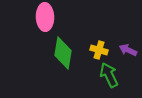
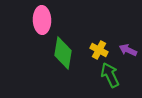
pink ellipse: moved 3 px left, 3 px down
yellow cross: rotated 12 degrees clockwise
green arrow: moved 1 px right
